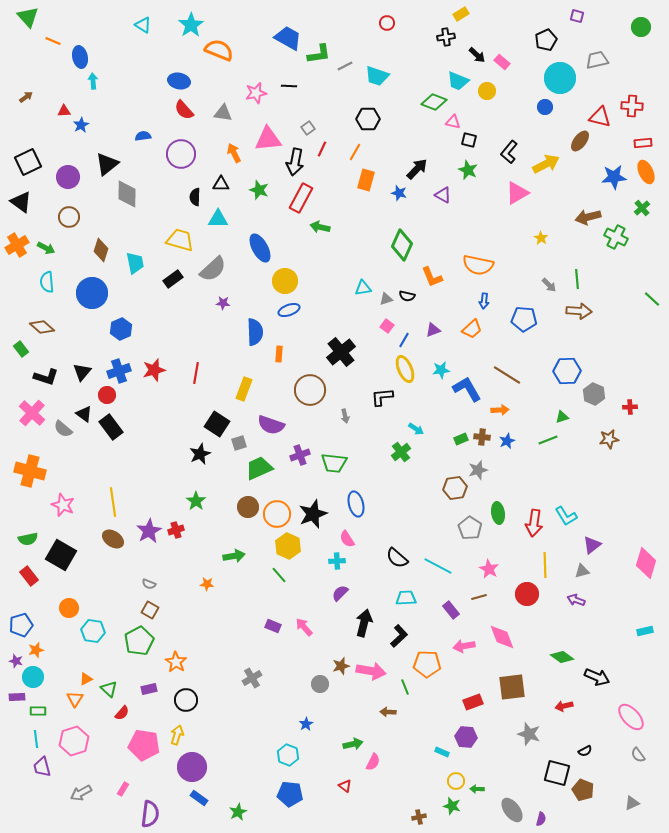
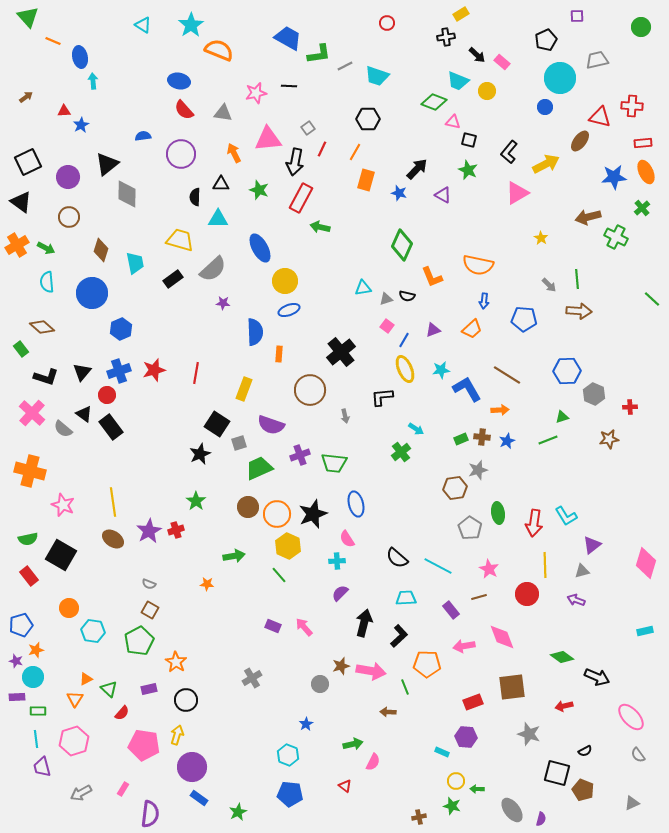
purple square at (577, 16): rotated 16 degrees counterclockwise
